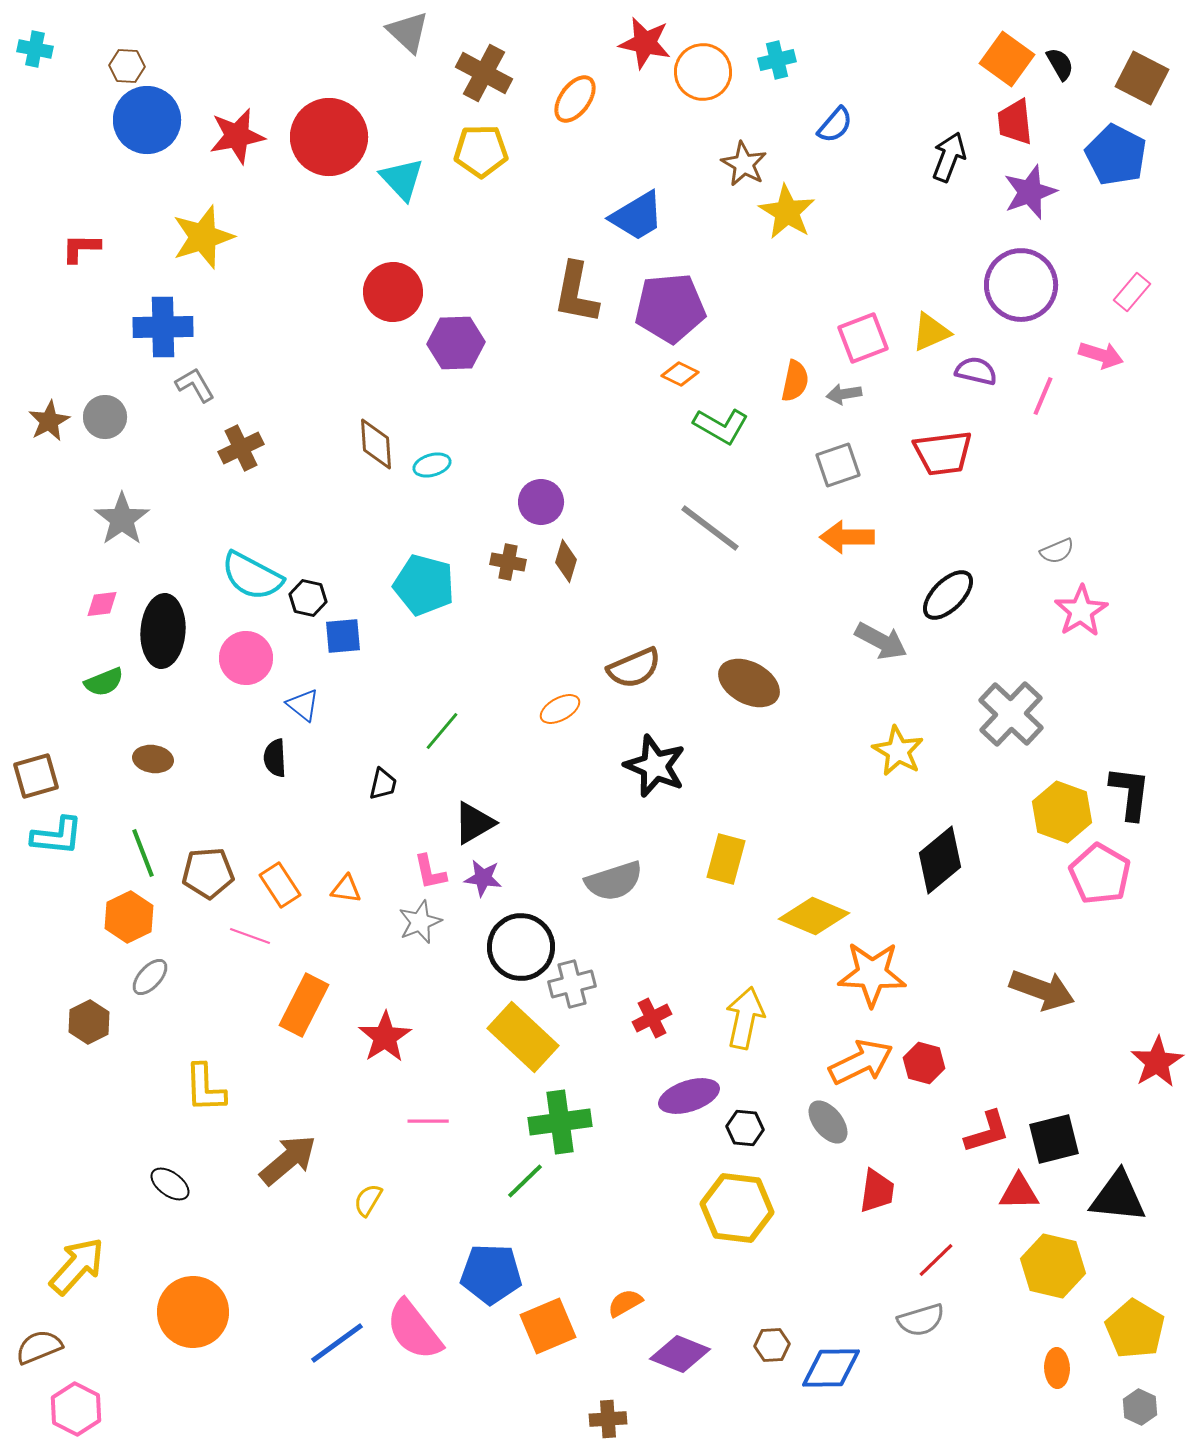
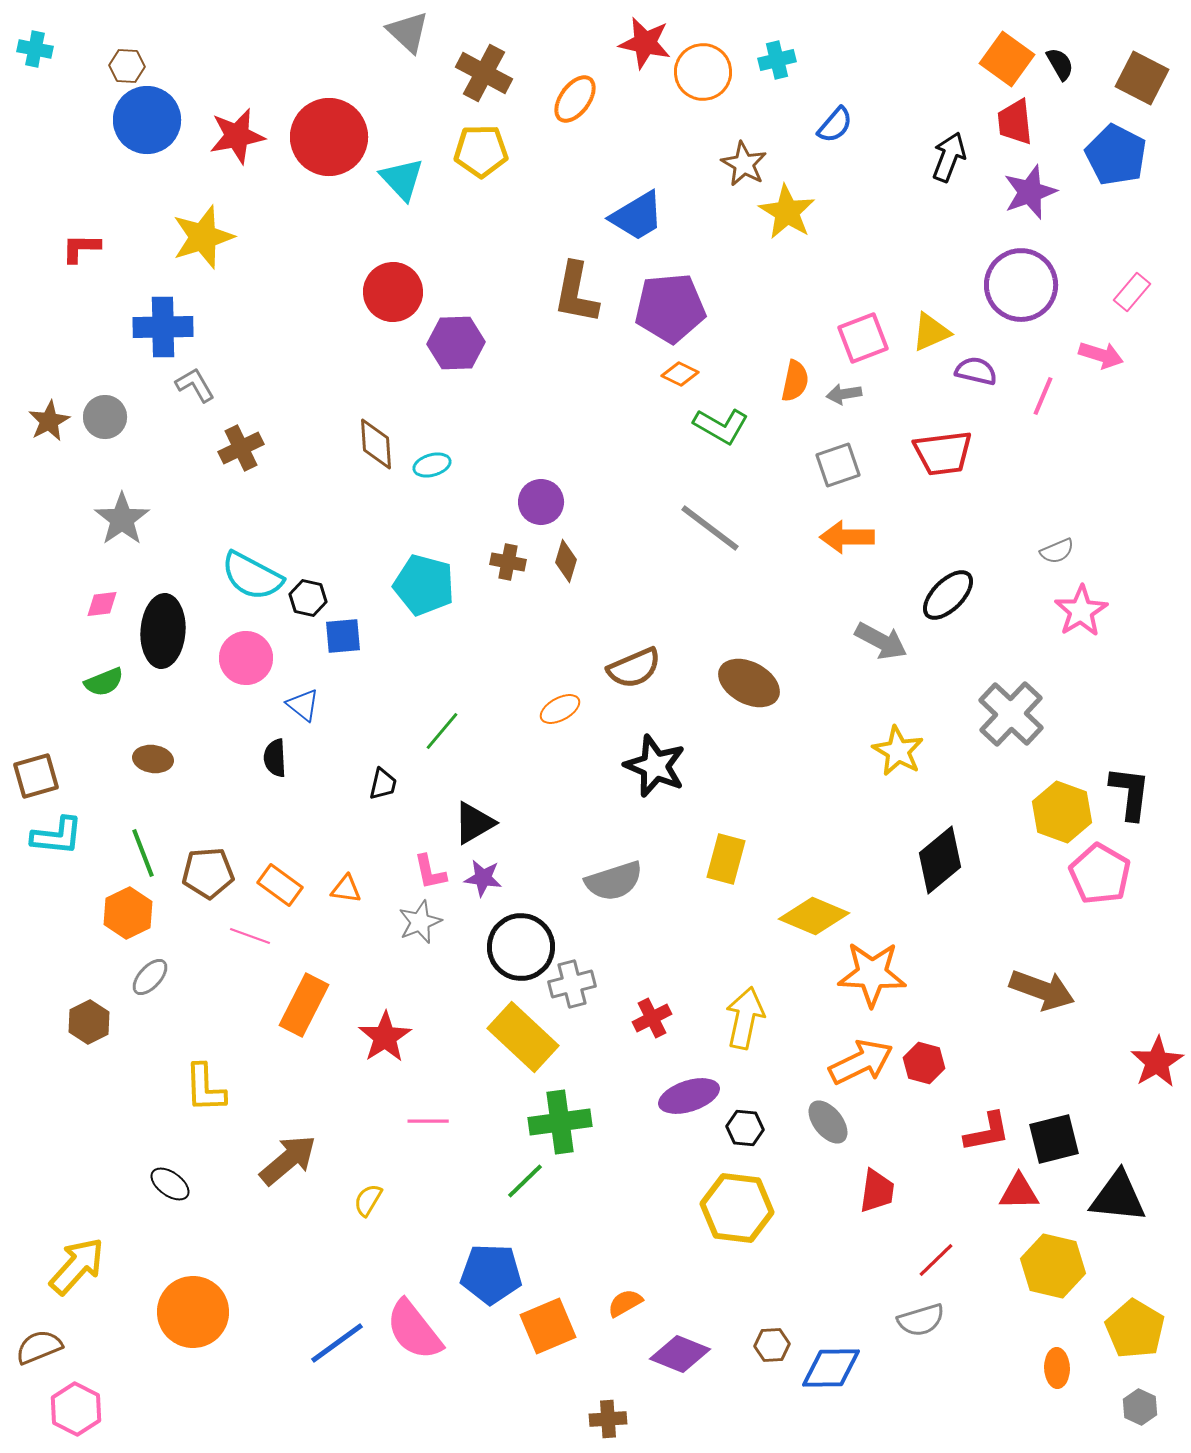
orange rectangle at (280, 885): rotated 21 degrees counterclockwise
orange hexagon at (129, 917): moved 1 px left, 4 px up
red L-shape at (987, 1132): rotated 6 degrees clockwise
